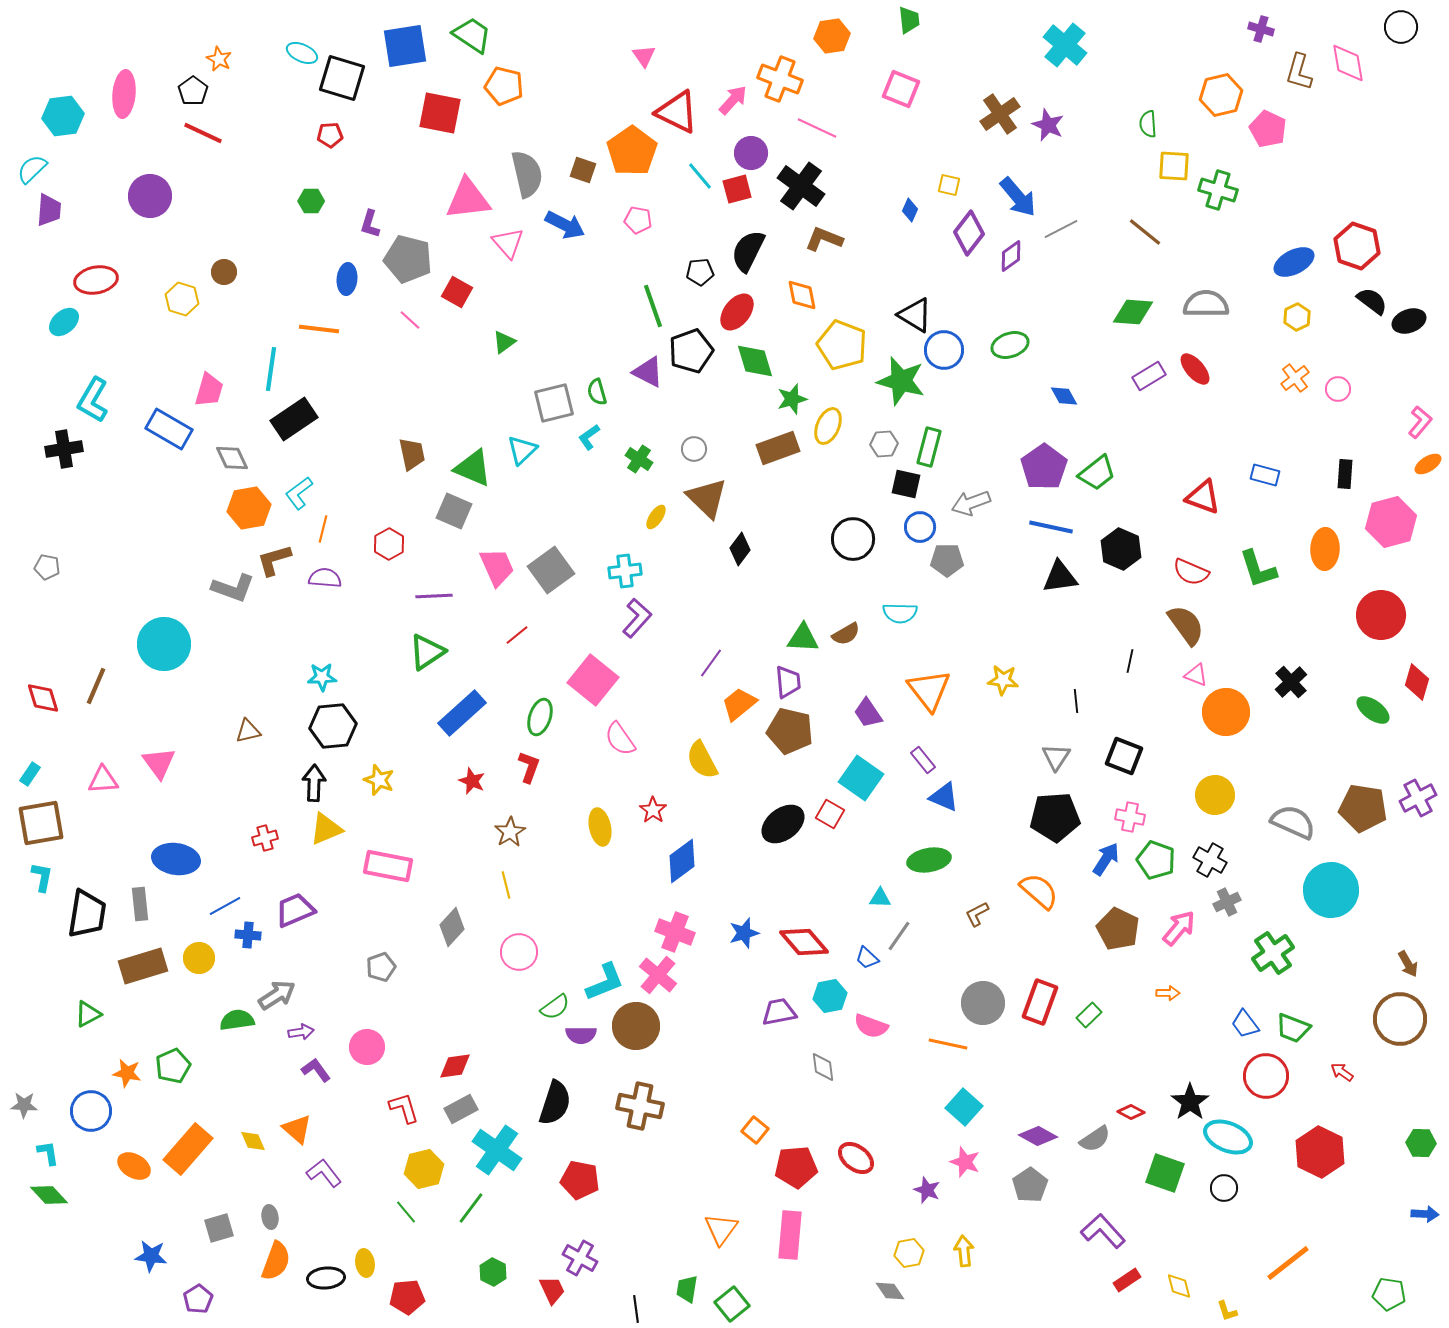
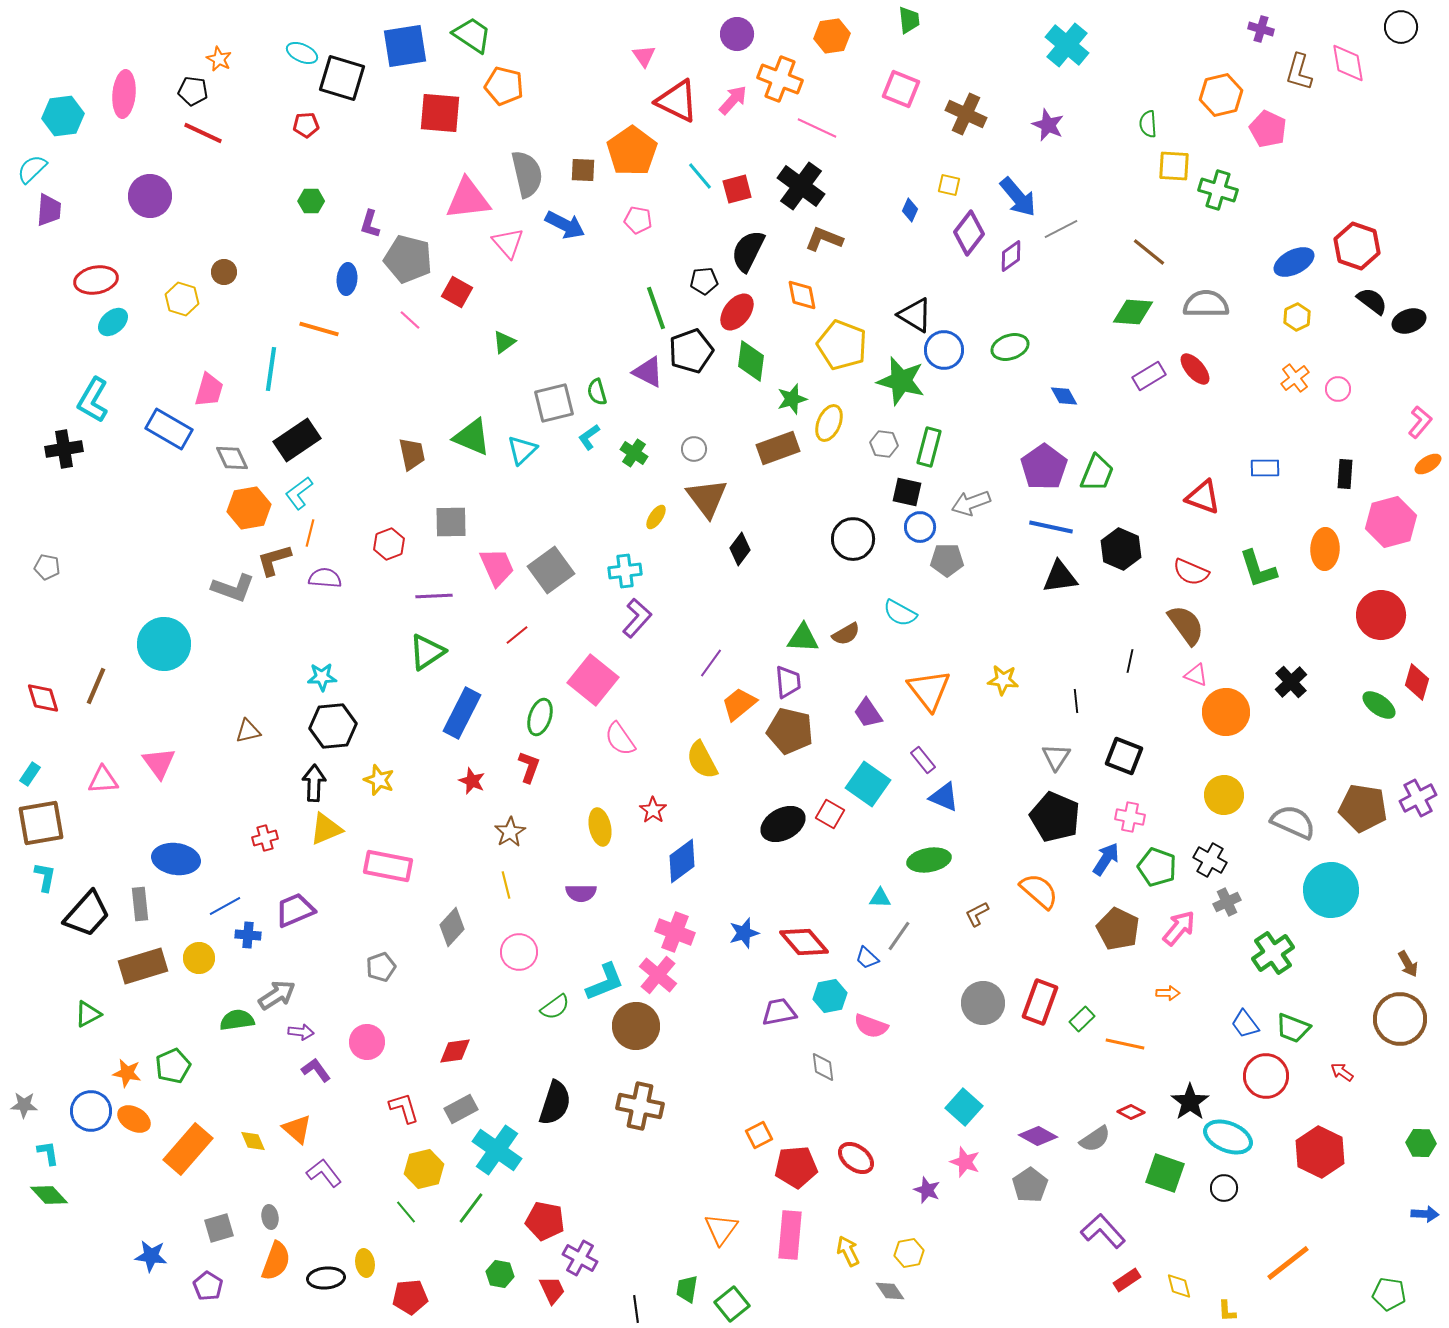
cyan cross at (1065, 45): moved 2 px right
black pentagon at (193, 91): rotated 28 degrees counterclockwise
red triangle at (677, 112): moved 11 px up
red square at (440, 113): rotated 6 degrees counterclockwise
brown cross at (1000, 114): moved 34 px left; rotated 30 degrees counterclockwise
red pentagon at (330, 135): moved 24 px left, 10 px up
purple circle at (751, 153): moved 14 px left, 119 px up
brown square at (583, 170): rotated 16 degrees counterclockwise
brown line at (1145, 232): moved 4 px right, 20 px down
black pentagon at (700, 272): moved 4 px right, 9 px down
green line at (653, 306): moved 3 px right, 2 px down
cyan ellipse at (64, 322): moved 49 px right
orange line at (319, 329): rotated 9 degrees clockwise
green ellipse at (1010, 345): moved 2 px down
green diamond at (755, 361): moved 4 px left; rotated 24 degrees clockwise
black rectangle at (294, 419): moved 3 px right, 21 px down
yellow ellipse at (828, 426): moved 1 px right, 3 px up
gray hexagon at (884, 444): rotated 12 degrees clockwise
green cross at (639, 459): moved 5 px left, 6 px up
green triangle at (473, 468): moved 1 px left, 31 px up
green trapezoid at (1097, 473): rotated 30 degrees counterclockwise
blue rectangle at (1265, 475): moved 7 px up; rotated 16 degrees counterclockwise
black square at (906, 484): moved 1 px right, 8 px down
brown triangle at (707, 498): rotated 9 degrees clockwise
gray square at (454, 511): moved 3 px left, 11 px down; rotated 24 degrees counterclockwise
orange line at (323, 529): moved 13 px left, 4 px down
red hexagon at (389, 544): rotated 8 degrees clockwise
cyan semicircle at (900, 613): rotated 28 degrees clockwise
green ellipse at (1373, 710): moved 6 px right, 5 px up
blue rectangle at (462, 713): rotated 21 degrees counterclockwise
cyan square at (861, 778): moved 7 px right, 6 px down
yellow circle at (1215, 795): moved 9 px right
black pentagon at (1055, 817): rotated 27 degrees clockwise
black ellipse at (783, 824): rotated 9 degrees clockwise
green pentagon at (1156, 860): moved 1 px right, 7 px down
cyan L-shape at (42, 877): moved 3 px right
black trapezoid at (87, 914): rotated 33 degrees clockwise
green rectangle at (1089, 1015): moved 7 px left, 4 px down
purple arrow at (301, 1032): rotated 15 degrees clockwise
purple semicircle at (581, 1035): moved 142 px up
orange line at (948, 1044): moved 177 px right
pink circle at (367, 1047): moved 5 px up
red diamond at (455, 1066): moved 15 px up
orange square at (755, 1130): moved 4 px right, 5 px down; rotated 24 degrees clockwise
orange ellipse at (134, 1166): moved 47 px up
red pentagon at (580, 1180): moved 35 px left, 41 px down
yellow arrow at (964, 1251): moved 116 px left; rotated 20 degrees counterclockwise
green hexagon at (493, 1272): moved 7 px right, 2 px down; rotated 16 degrees counterclockwise
red pentagon at (407, 1297): moved 3 px right
purple pentagon at (198, 1299): moved 10 px right, 13 px up; rotated 8 degrees counterclockwise
yellow L-shape at (1227, 1311): rotated 15 degrees clockwise
